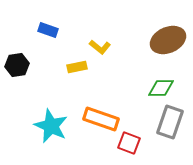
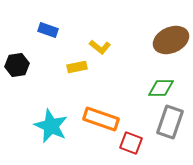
brown ellipse: moved 3 px right
red square: moved 2 px right
